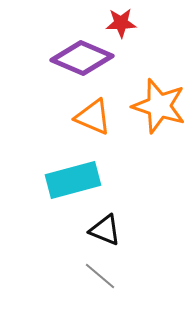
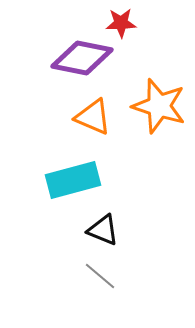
purple diamond: rotated 12 degrees counterclockwise
black triangle: moved 2 px left
